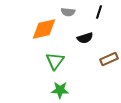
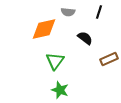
black semicircle: rotated 126 degrees counterclockwise
green star: rotated 18 degrees clockwise
